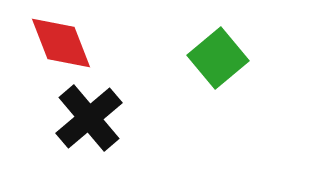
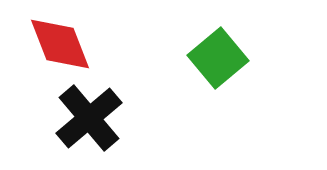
red diamond: moved 1 px left, 1 px down
